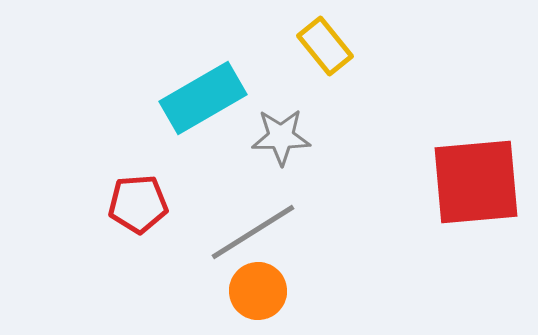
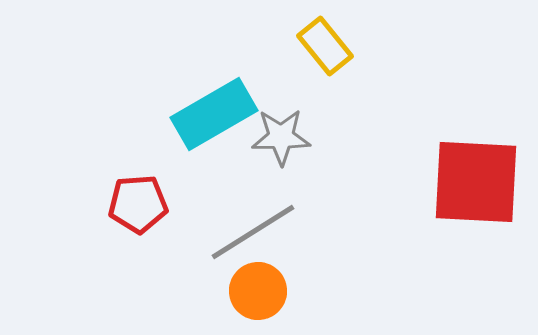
cyan rectangle: moved 11 px right, 16 px down
red square: rotated 8 degrees clockwise
